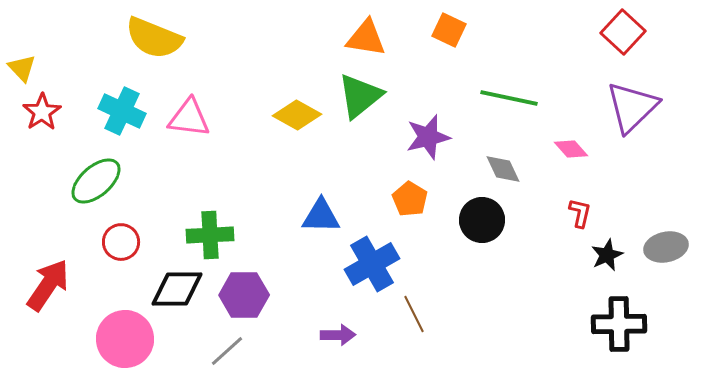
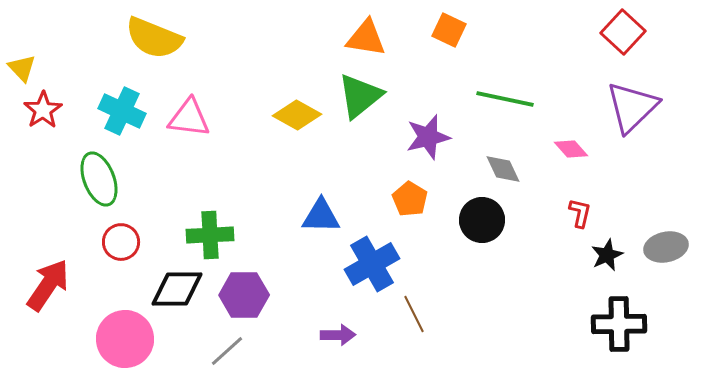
green line: moved 4 px left, 1 px down
red star: moved 1 px right, 2 px up
green ellipse: moved 3 px right, 2 px up; rotated 70 degrees counterclockwise
